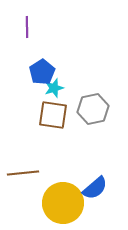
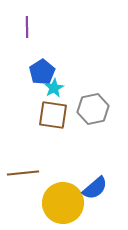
cyan star: rotated 12 degrees counterclockwise
